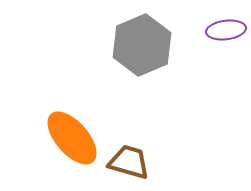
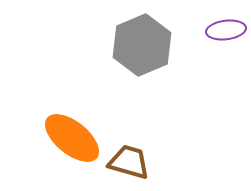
orange ellipse: rotated 10 degrees counterclockwise
